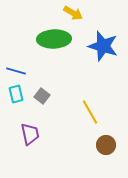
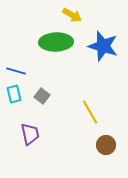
yellow arrow: moved 1 px left, 2 px down
green ellipse: moved 2 px right, 3 px down
cyan rectangle: moved 2 px left
